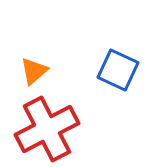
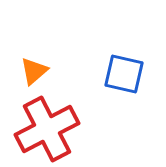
blue square: moved 6 px right, 4 px down; rotated 12 degrees counterclockwise
